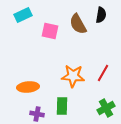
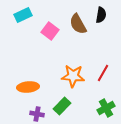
pink square: rotated 24 degrees clockwise
green rectangle: rotated 42 degrees clockwise
